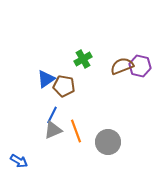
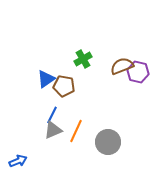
purple hexagon: moved 2 px left, 6 px down
orange line: rotated 45 degrees clockwise
blue arrow: moved 1 px left; rotated 54 degrees counterclockwise
